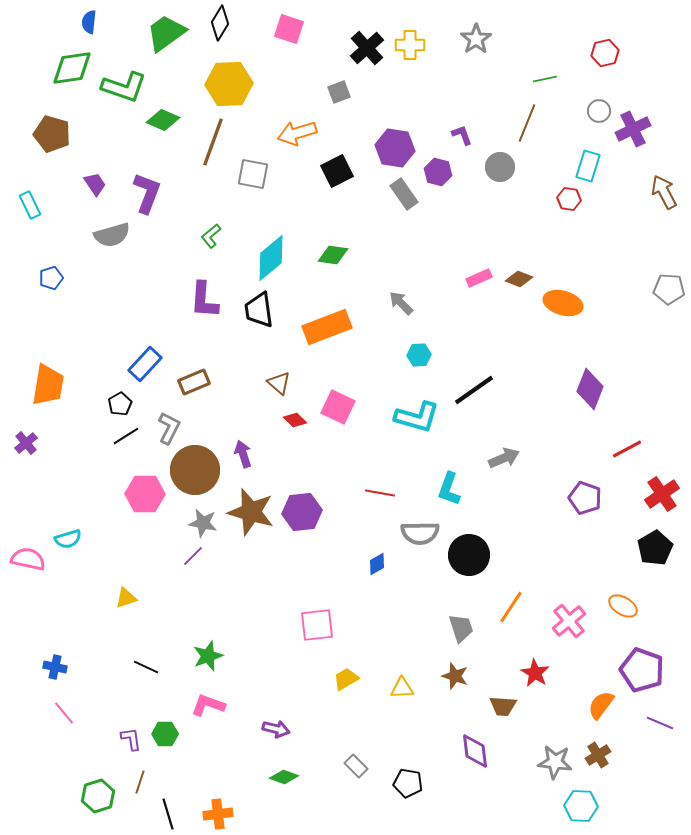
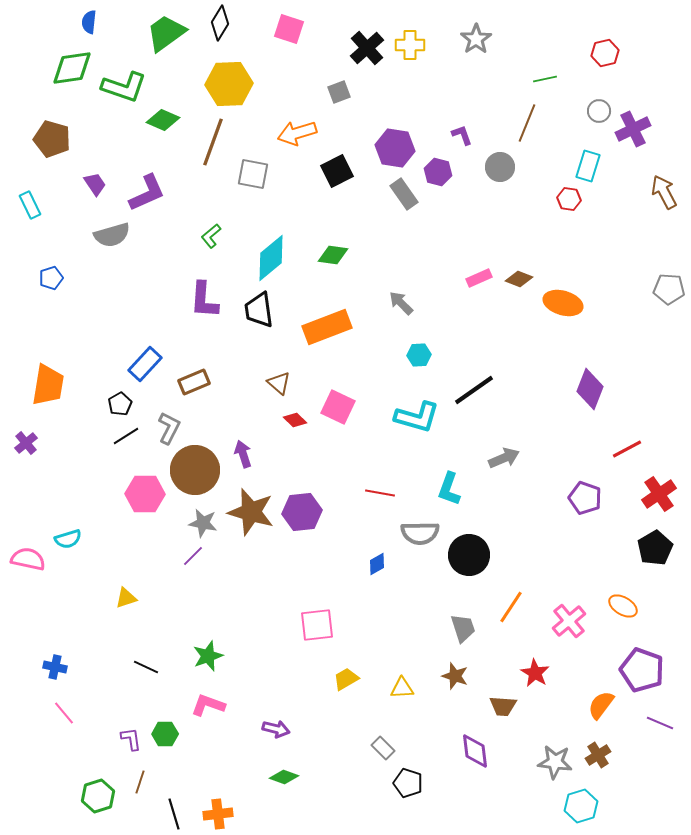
brown pentagon at (52, 134): moved 5 px down
purple L-shape at (147, 193): rotated 45 degrees clockwise
red cross at (662, 494): moved 3 px left
gray trapezoid at (461, 628): moved 2 px right
gray rectangle at (356, 766): moved 27 px right, 18 px up
black pentagon at (408, 783): rotated 8 degrees clockwise
cyan hexagon at (581, 806): rotated 20 degrees counterclockwise
black line at (168, 814): moved 6 px right
